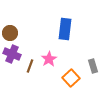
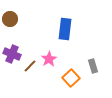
brown circle: moved 14 px up
brown line: rotated 24 degrees clockwise
